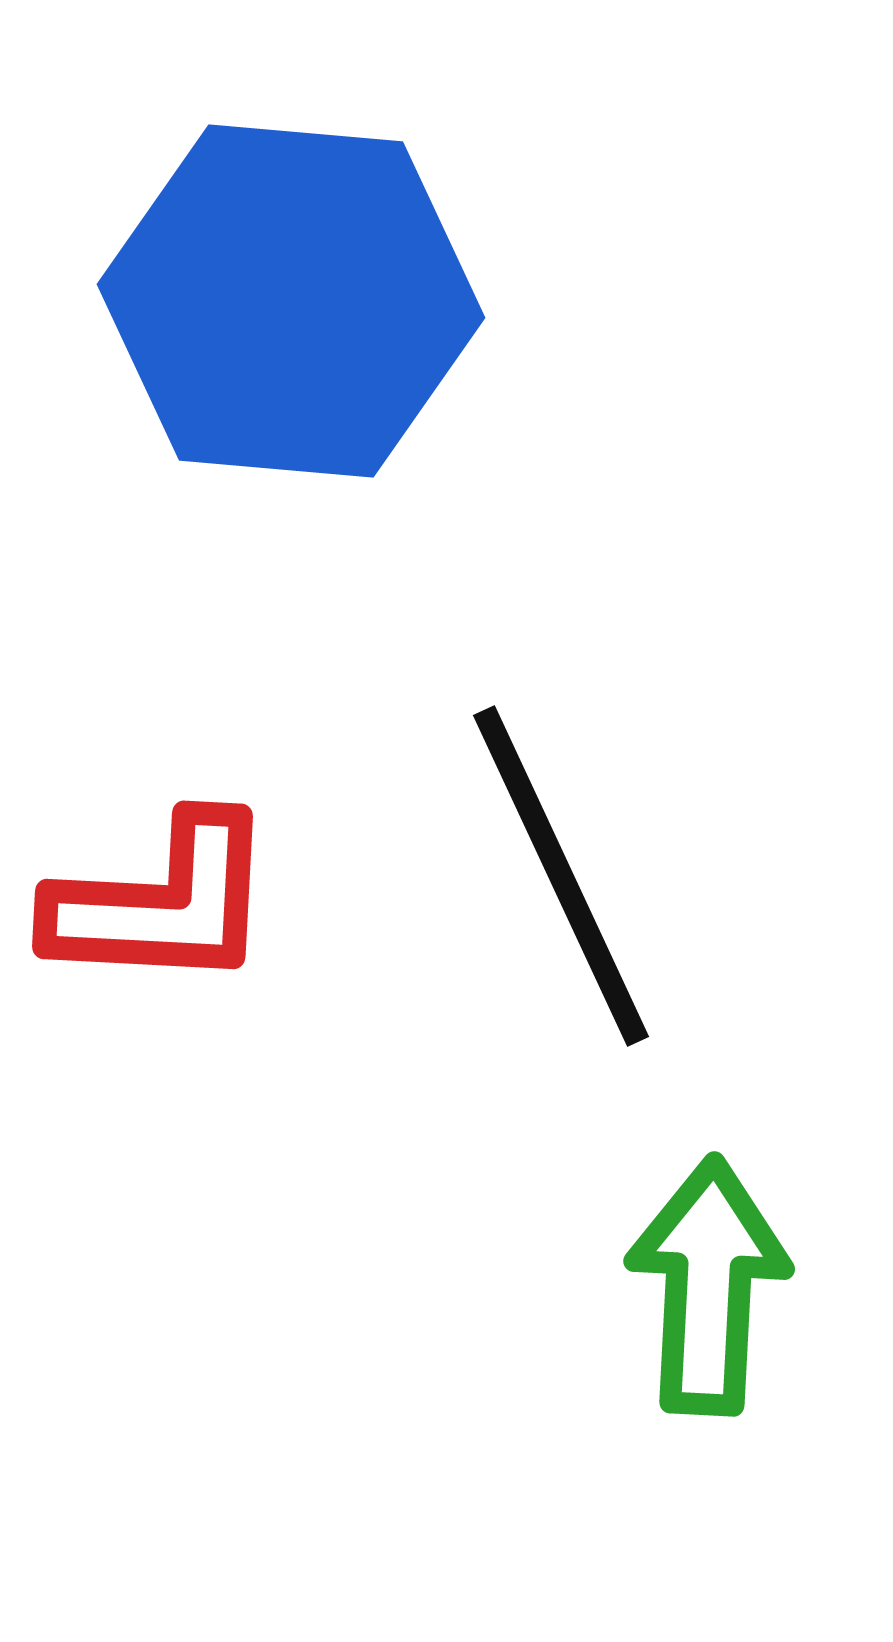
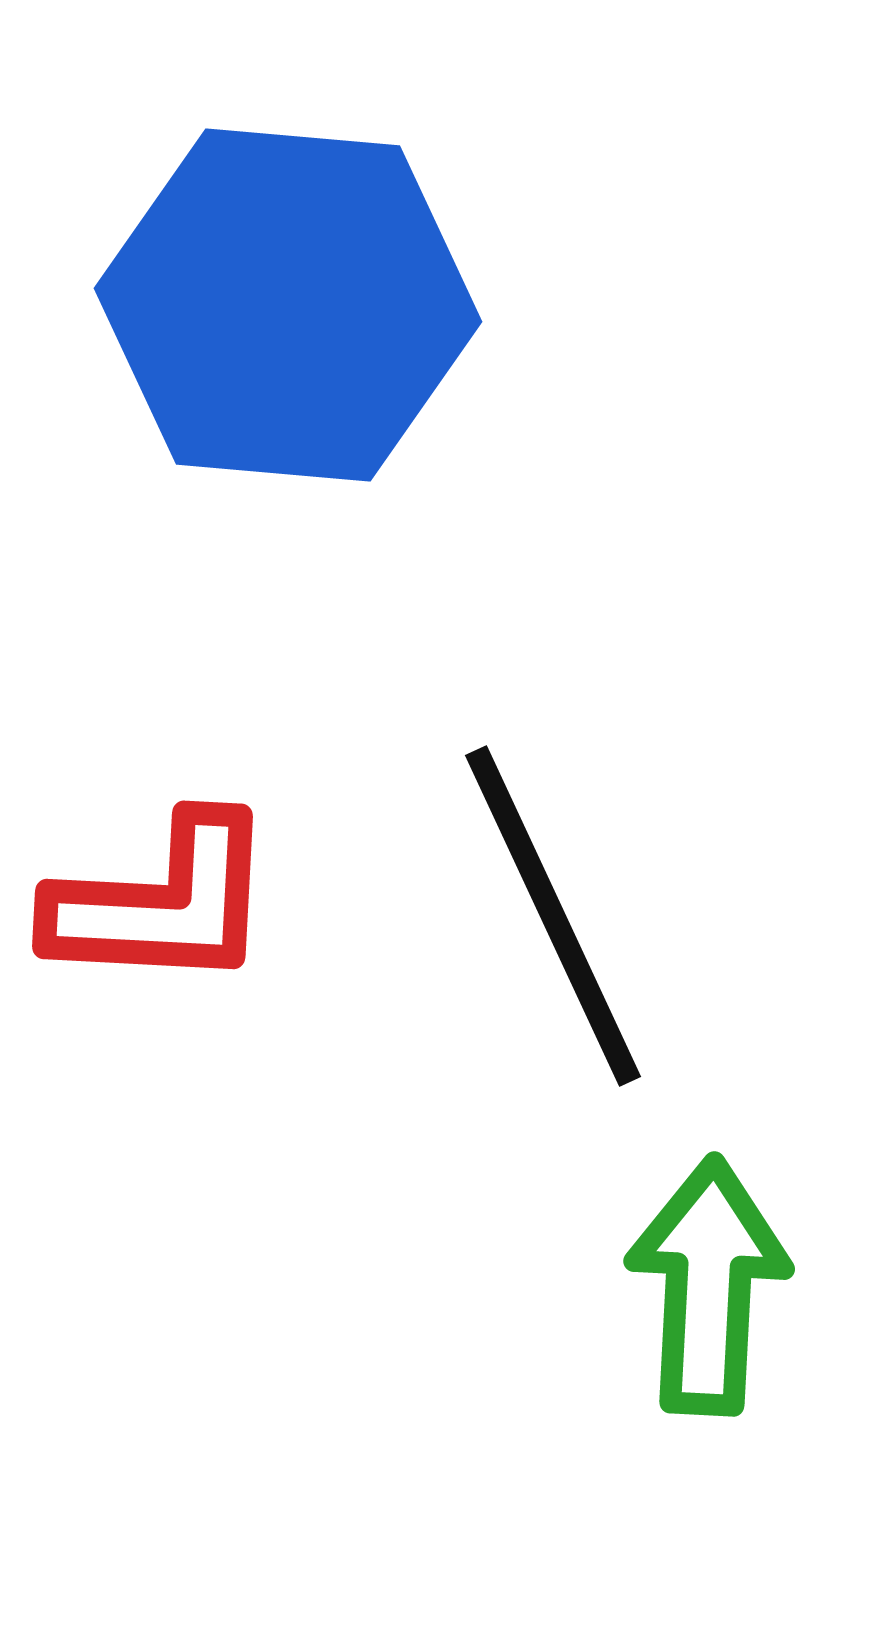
blue hexagon: moved 3 px left, 4 px down
black line: moved 8 px left, 40 px down
